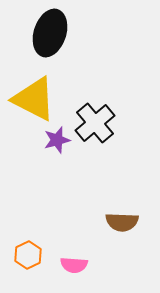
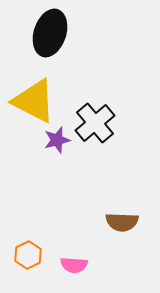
yellow triangle: moved 2 px down
